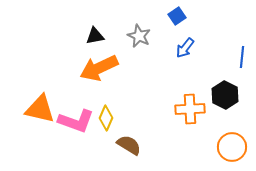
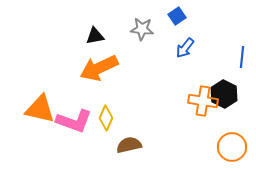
gray star: moved 3 px right, 7 px up; rotated 20 degrees counterclockwise
black hexagon: moved 1 px left, 1 px up
orange cross: moved 13 px right, 8 px up; rotated 12 degrees clockwise
pink L-shape: moved 2 px left
brown semicircle: rotated 45 degrees counterclockwise
